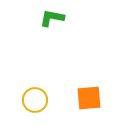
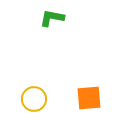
yellow circle: moved 1 px left, 1 px up
